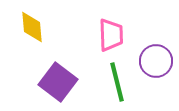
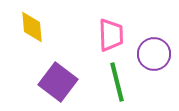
purple circle: moved 2 px left, 7 px up
